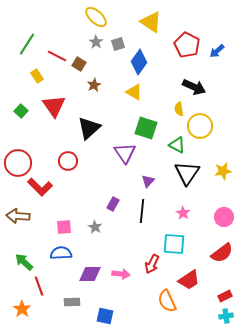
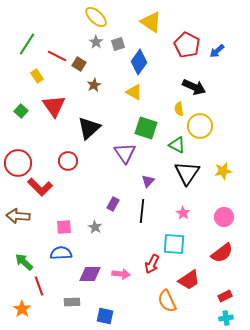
cyan cross at (226, 316): moved 2 px down
